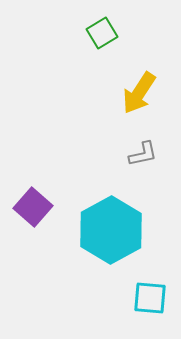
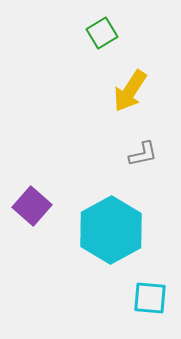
yellow arrow: moved 9 px left, 2 px up
purple square: moved 1 px left, 1 px up
